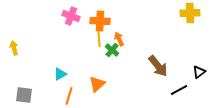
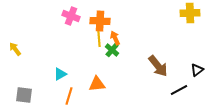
orange arrow: moved 4 px left, 1 px up
yellow arrow: moved 1 px right, 1 px down; rotated 24 degrees counterclockwise
black triangle: moved 2 px left, 2 px up
orange triangle: rotated 36 degrees clockwise
